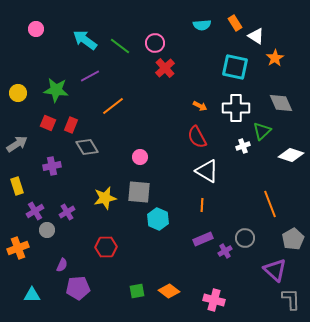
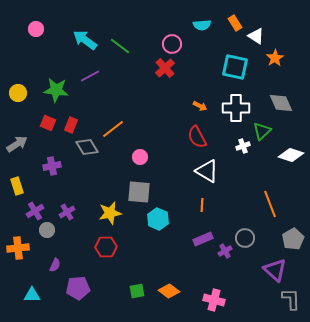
pink circle at (155, 43): moved 17 px right, 1 px down
orange line at (113, 106): moved 23 px down
yellow star at (105, 198): moved 5 px right, 15 px down
orange cross at (18, 248): rotated 15 degrees clockwise
purple semicircle at (62, 265): moved 7 px left
